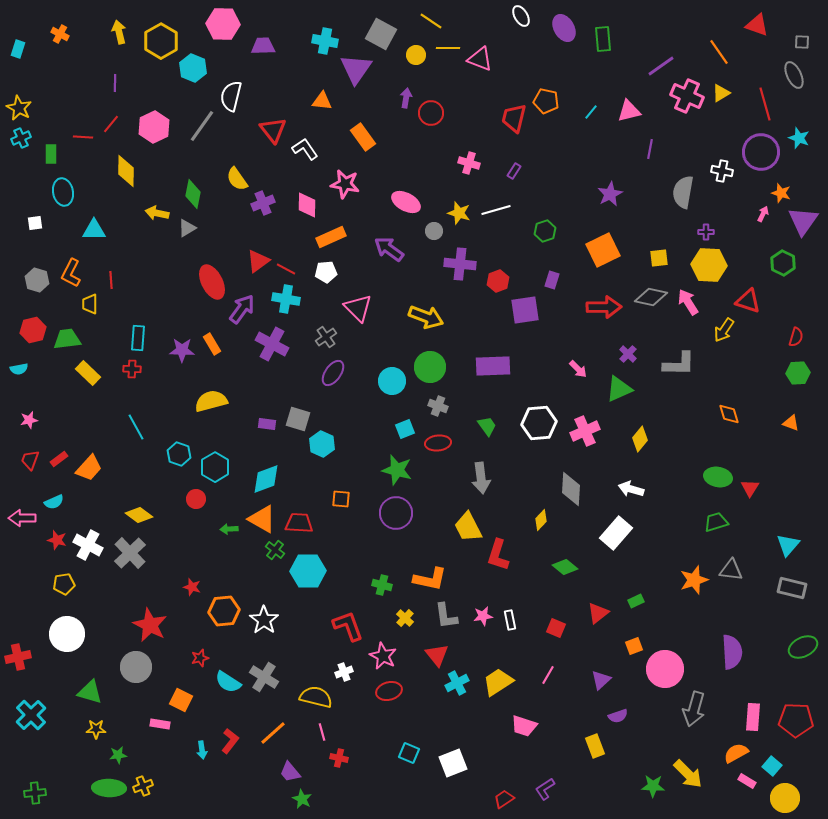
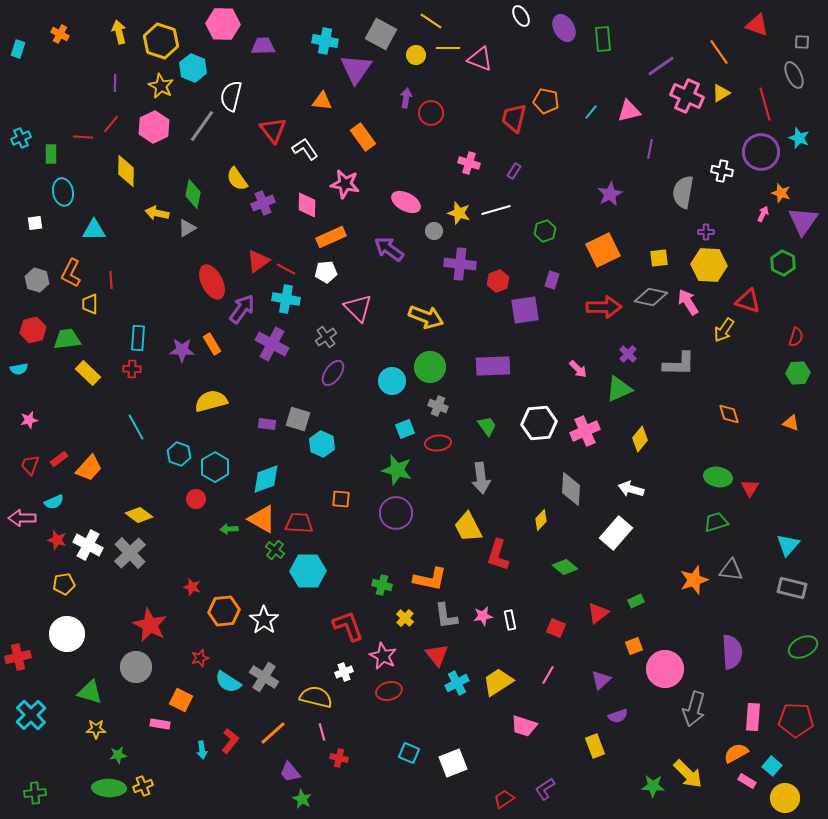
yellow hexagon at (161, 41): rotated 12 degrees counterclockwise
yellow star at (19, 108): moved 142 px right, 22 px up
red trapezoid at (30, 460): moved 5 px down
